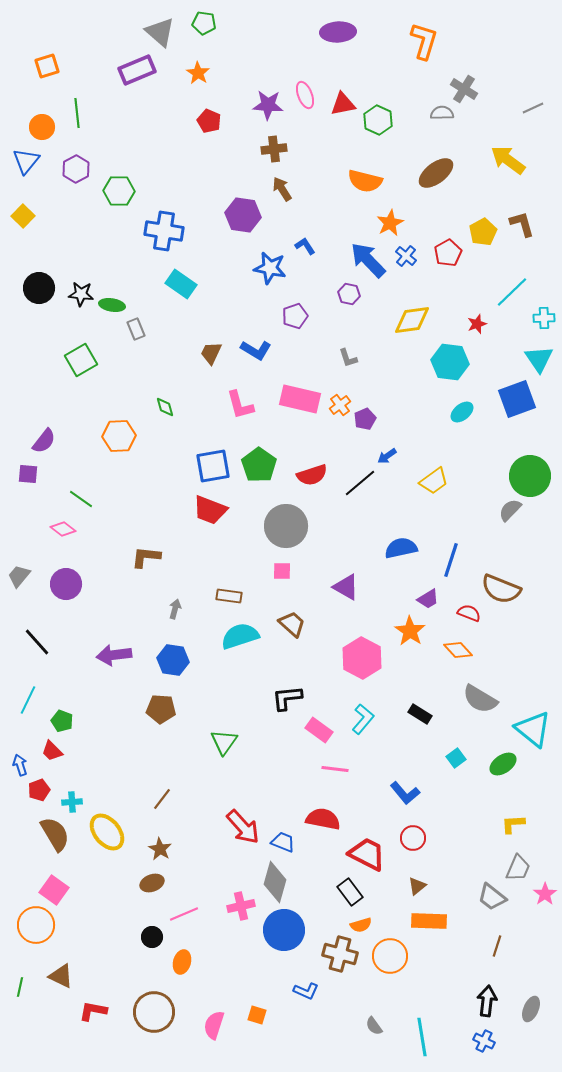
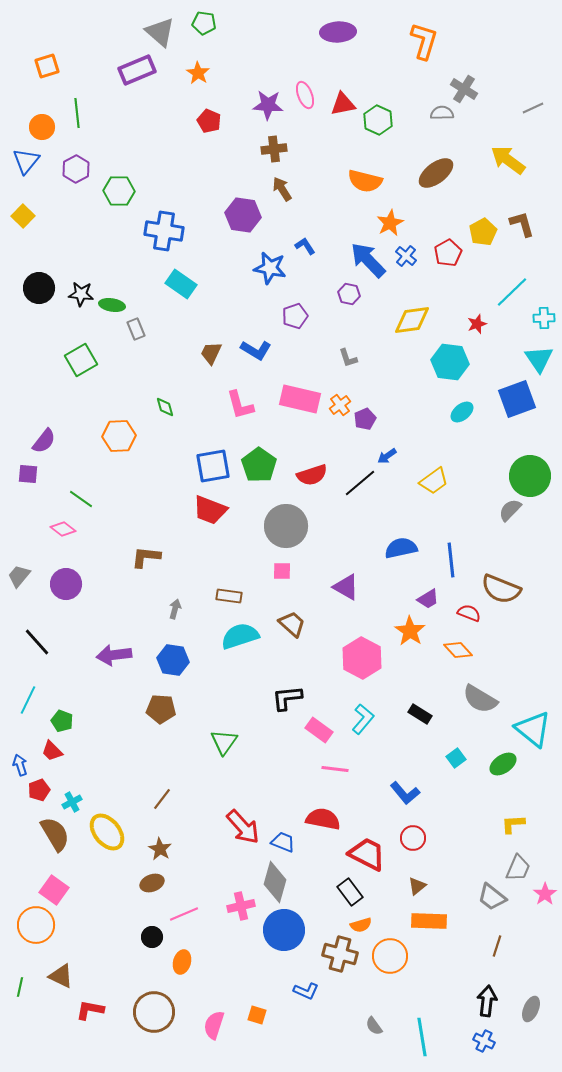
blue line at (451, 560): rotated 24 degrees counterclockwise
cyan cross at (72, 802): rotated 24 degrees counterclockwise
red L-shape at (93, 1011): moved 3 px left, 1 px up
